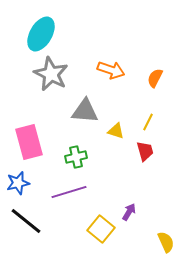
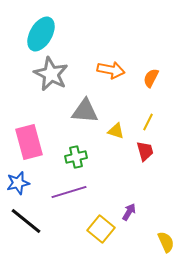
orange arrow: rotated 8 degrees counterclockwise
orange semicircle: moved 4 px left
